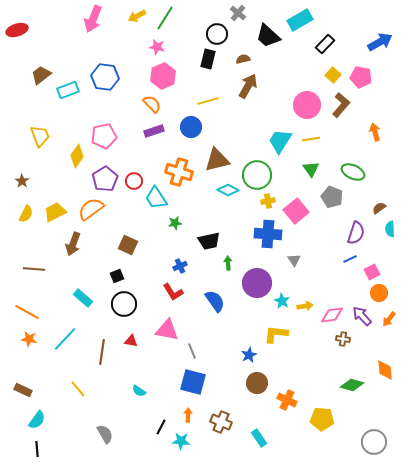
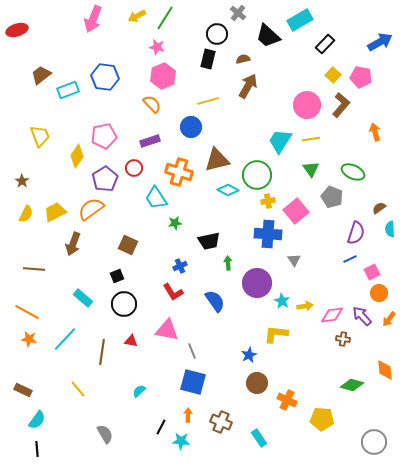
purple rectangle at (154, 131): moved 4 px left, 10 px down
red circle at (134, 181): moved 13 px up
cyan semicircle at (139, 391): rotated 104 degrees clockwise
